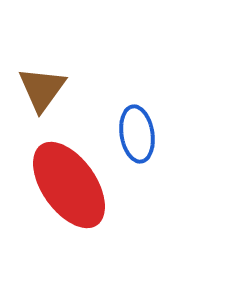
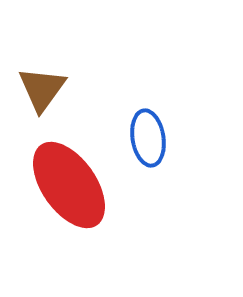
blue ellipse: moved 11 px right, 4 px down
